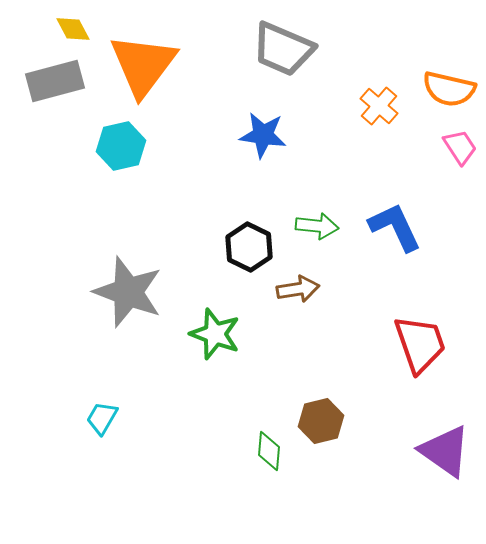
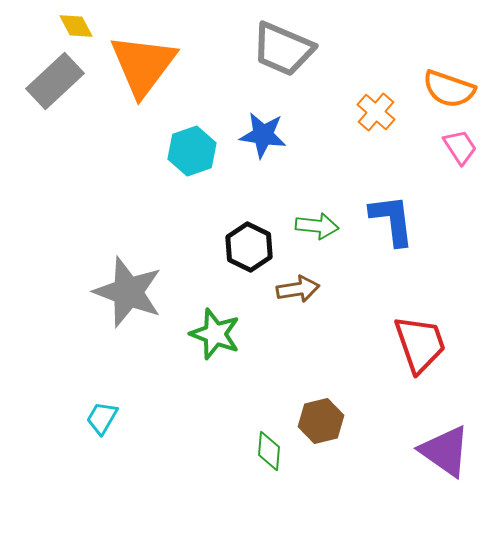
yellow diamond: moved 3 px right, 3 px up
gray rectangle: rotated 28 degrees counterclockwise
orange semicircle: rotated 6 degrees clockwise
orange cross: moved 3 px left, 6 px down
cyan hexagon: moved 71 px right, 5 px down; rotated 6 degrees counterclockwise
blue L-shape: moved 3 px left, 7 px up; rotated 18 degrees clockwise
